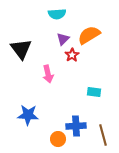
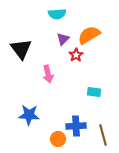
red star: moved 4 px right
blue star: moved 1 px right
